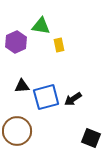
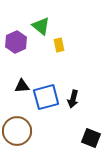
green triangle: rotated 30 degrees clockwise
black arrow: rotated 42 degrees counterclockwise
